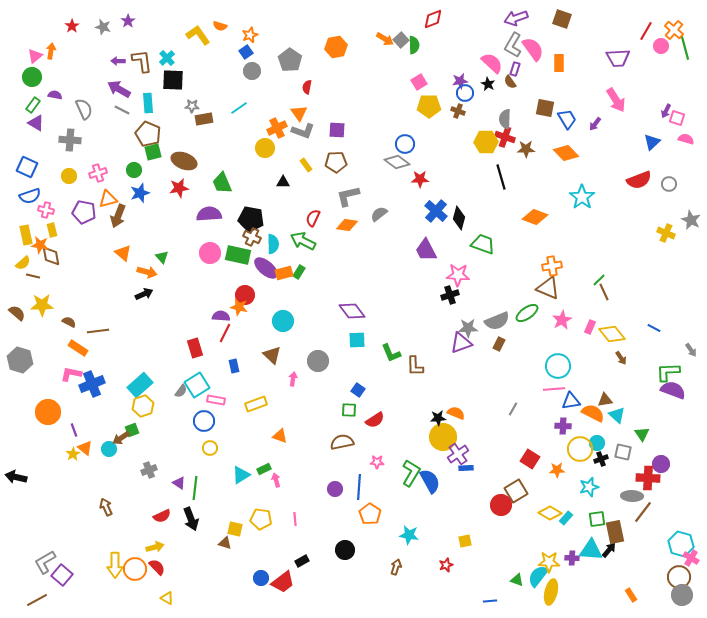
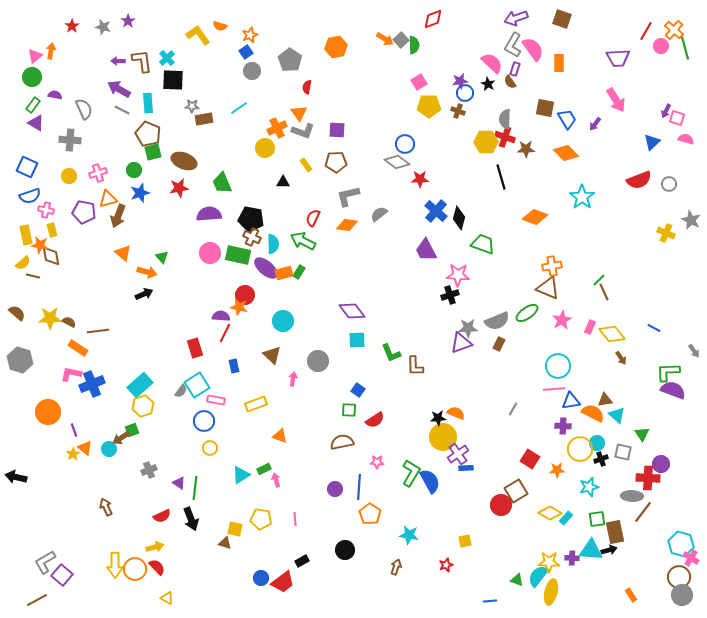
yellow star at (42, 305): moved 8 px right, 13 px down
gray arrow at (691, 350): moved 3 px right, 1 px down
black arrow at (609, 550): rotated 35 degrees clockwise
